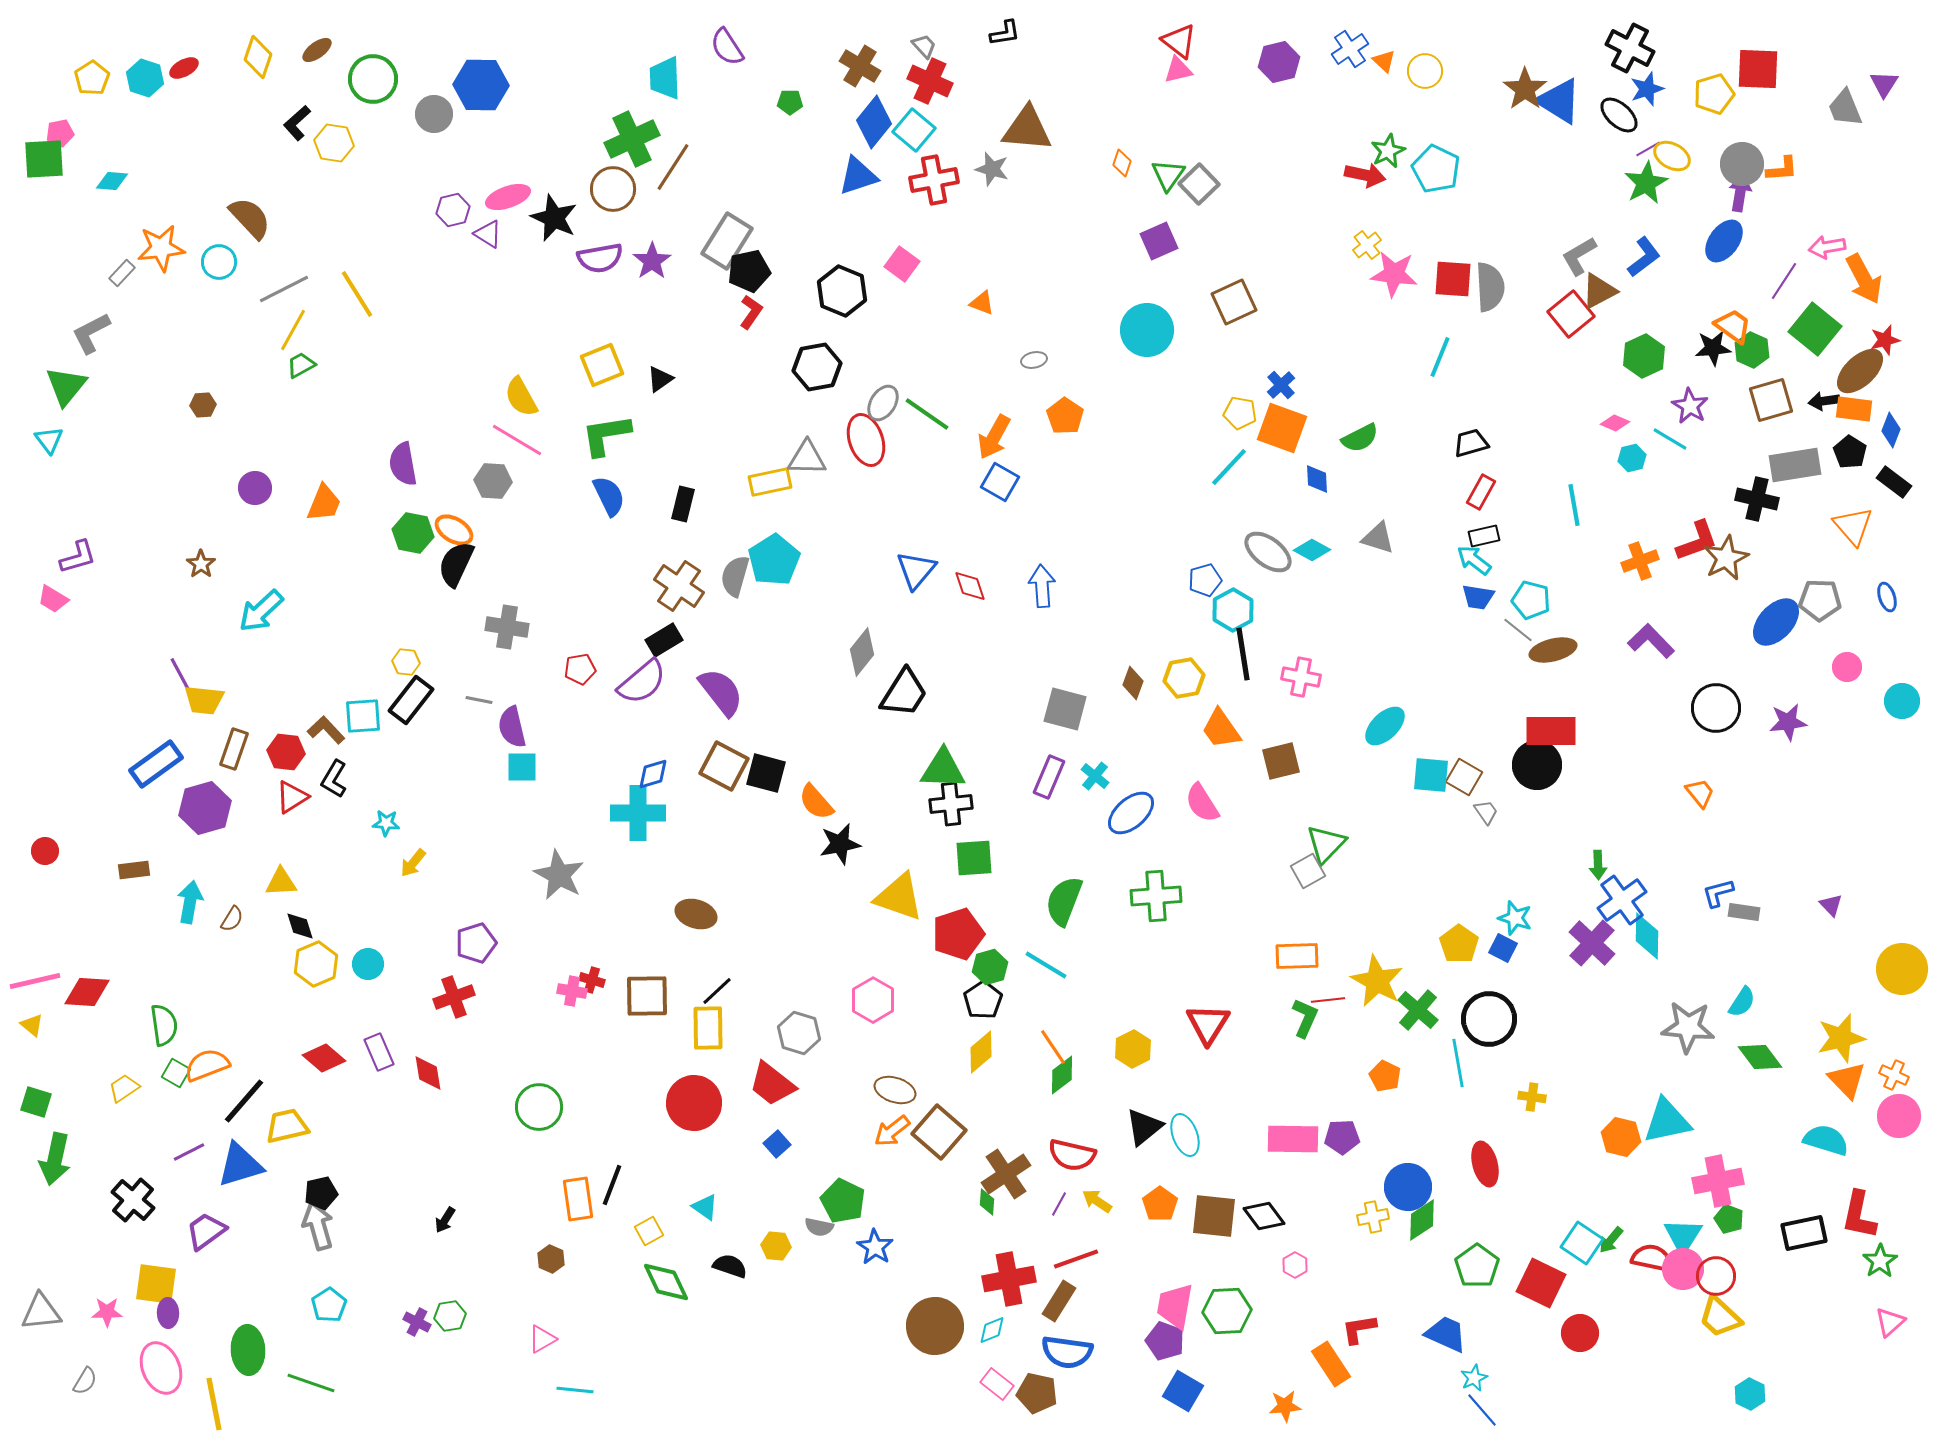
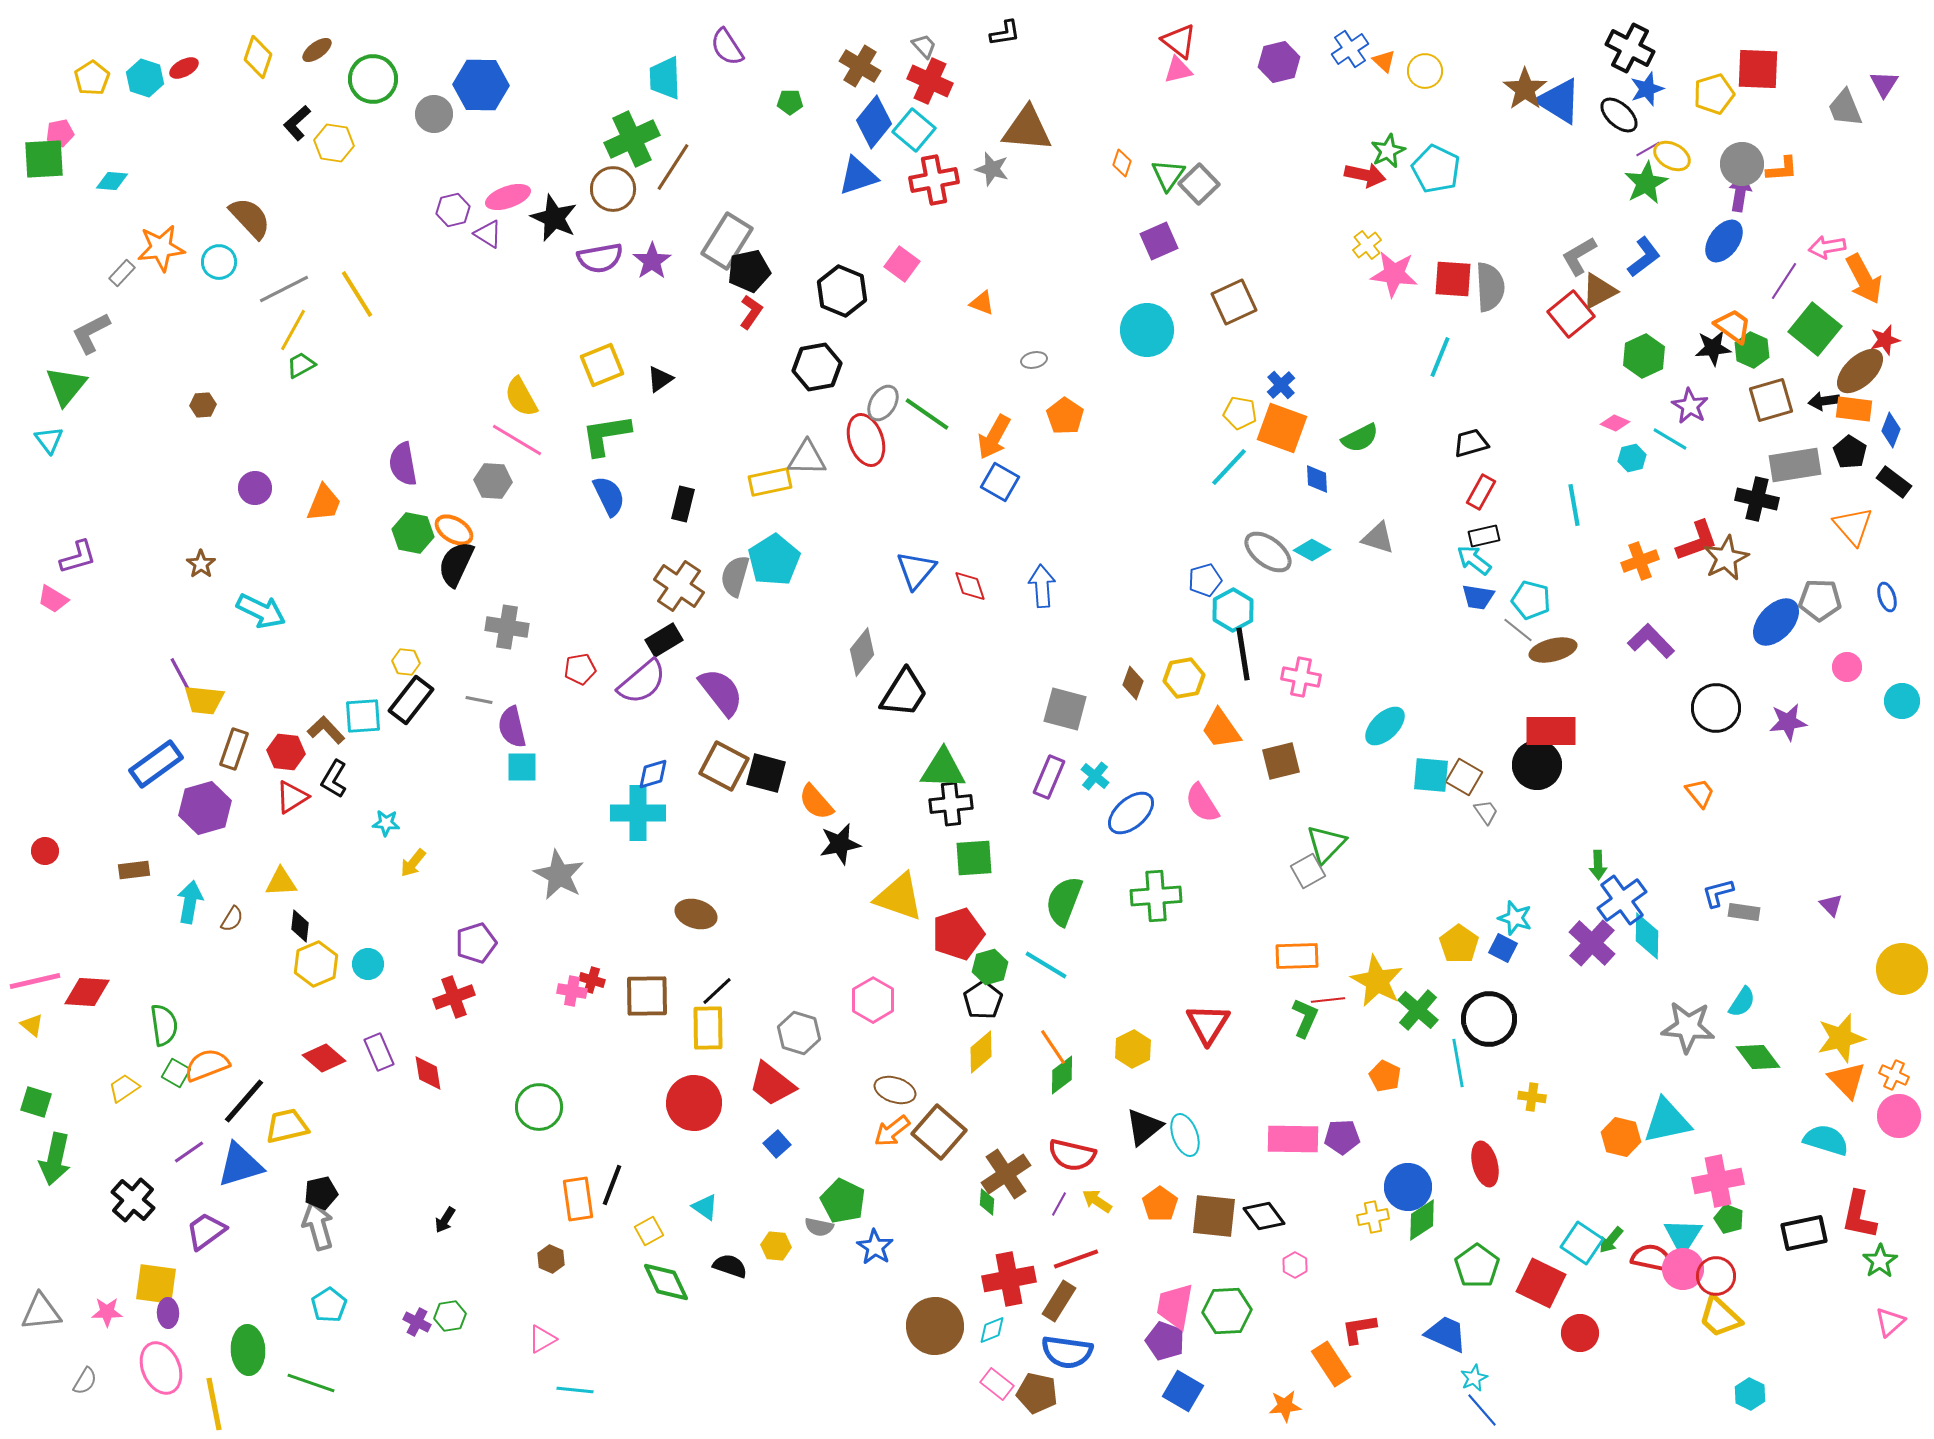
cyan arrow at (261, 611): rotated 111 degrees counterclockwise
black diamond at (300, 926): rotated 24 degrees clockwise
green diamond at (1760, 1057): moved 2 px left
purple line at (189, 1152): rotated 8 degrees counterclockwise
